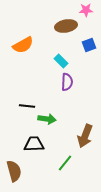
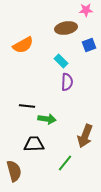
brown ellipse: moved 2 px down
